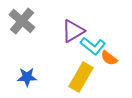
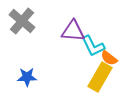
purple triangle: rotated 35 degrees clockwise
cyan L-shape: rotated 25 degrees clockwise
yellow rectangle: moved 19 px right
